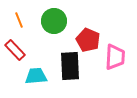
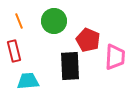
orange line: moved 1 px down
red rectangle: moved 1 px left, 1 px down; rotated 30 degrees clockwise
cyan trapezoid: moved 8 px left, 5 px down
